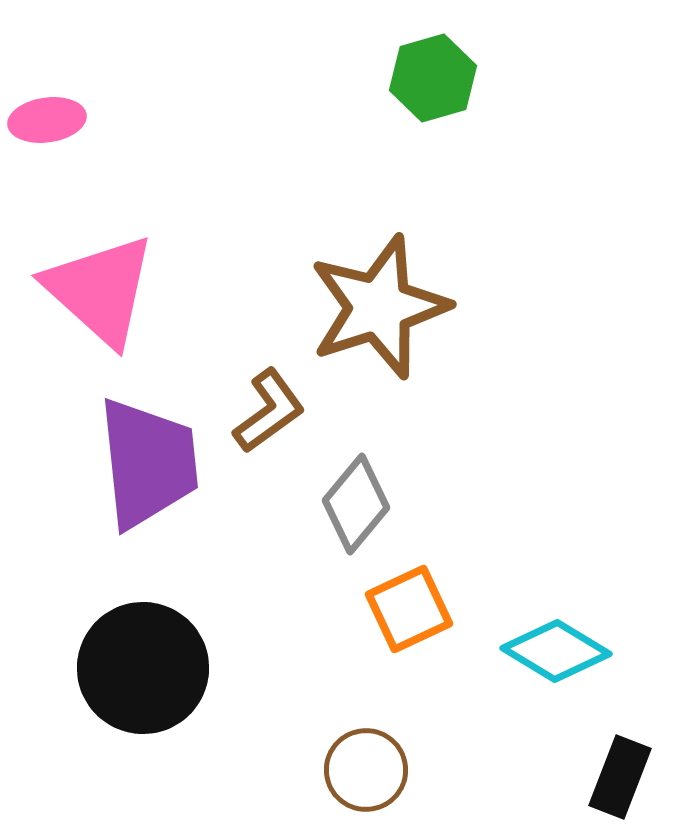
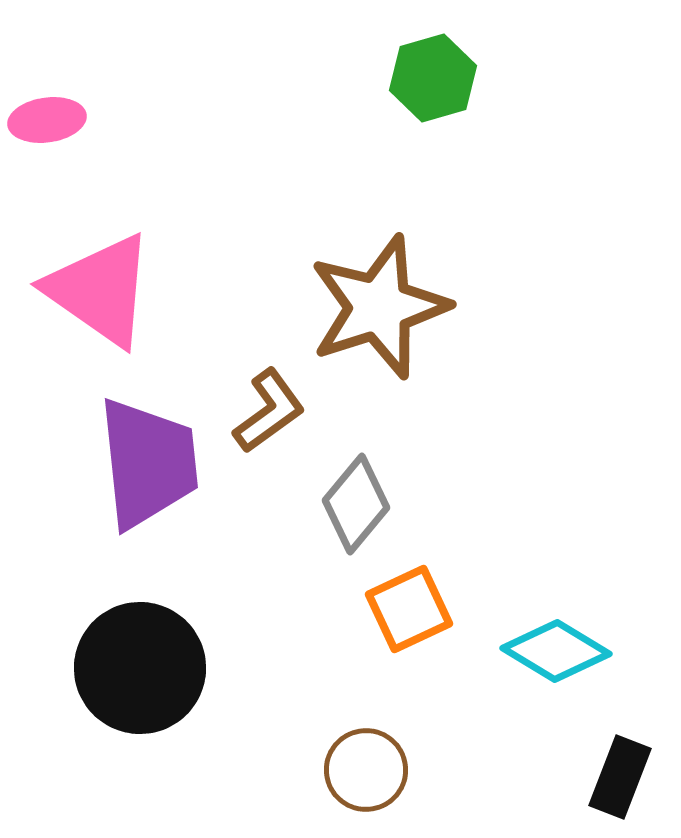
pink triangle: rotated 7 degrees counterclockwise
black circle: moved 3 px left
